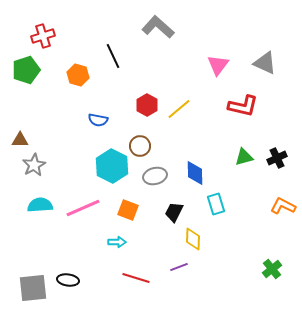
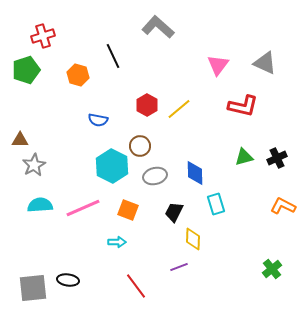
red line: moved 8 px down; rotated 36 degrees clockwise
